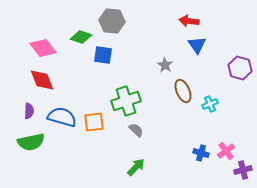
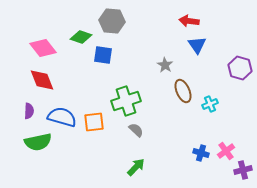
green semicircle: moved 7 px right
